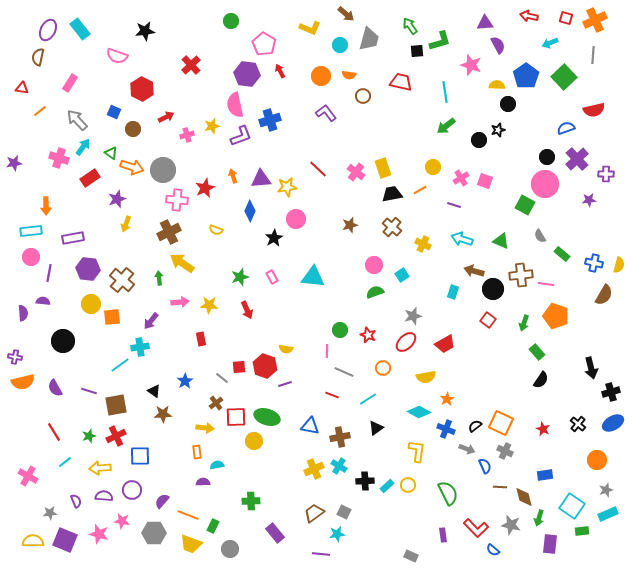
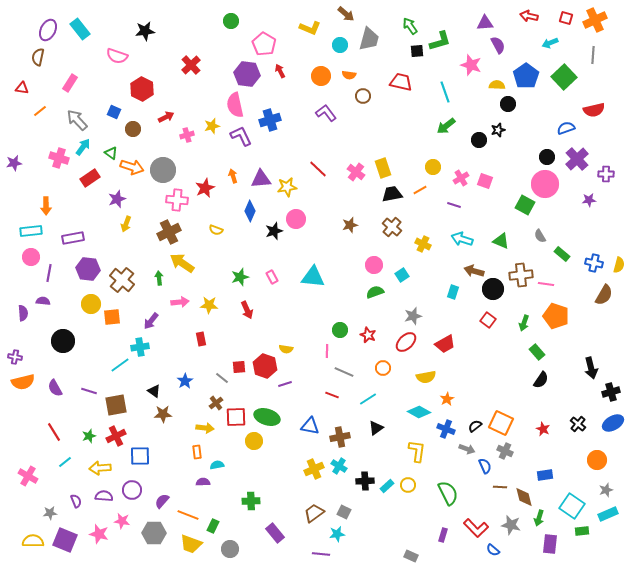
cyan line at (445, 92): rotated 10 degrees counterclockwise
purple L-shape at (241, 136): rotated 95 degrees counterclockwise
black star at (274, 238): moved 7 px up; rotated 12 degrees clockwise
purple rectangle at (443, 535): rotated 24 degrees clockwise
